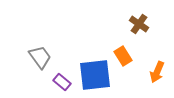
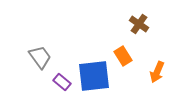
blue square: moved 1 px left, 1 px down
